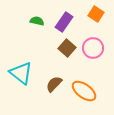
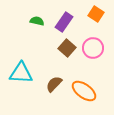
cyan triangle: rotated 35 degrees counterclockwise
